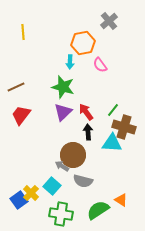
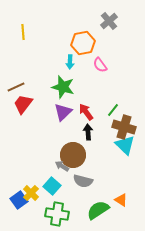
red trapezoid: moved 2 px right, 11 px up
cyan triangle: moved 13 px right, 2 px down; rotated 40 degrees clockwise
green cross: moved 4 px left
